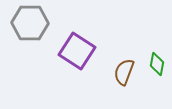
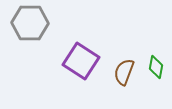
purple square: moved 4 px right, 10 px down
green diamond: moved 1 px left, 3 px down
